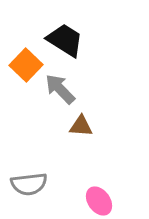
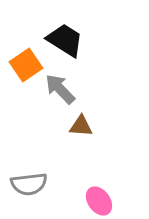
orange square: rotated 12 degrees clockwise
